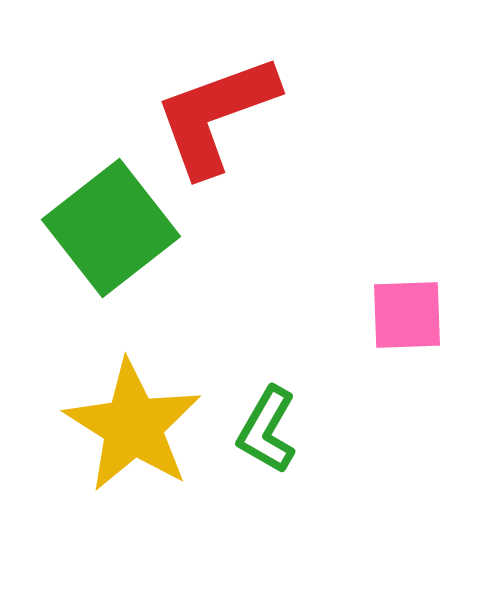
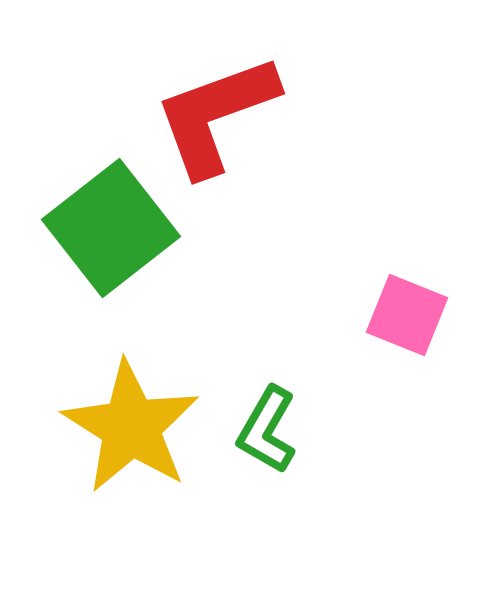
pink square: rotated 24 degrees clockwise
yellow star: moved 2 px left, 1 px down
